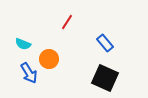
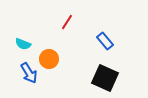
blue rectangle: moved 2 px up
